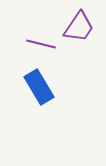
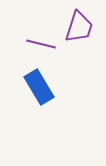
purple trapezoid: rotated 16 degrees counterclockwise
